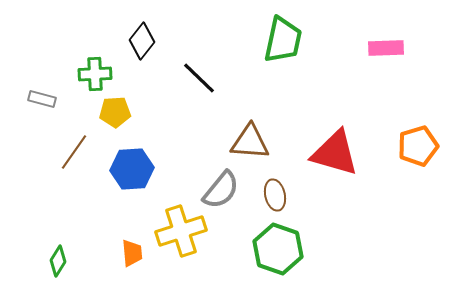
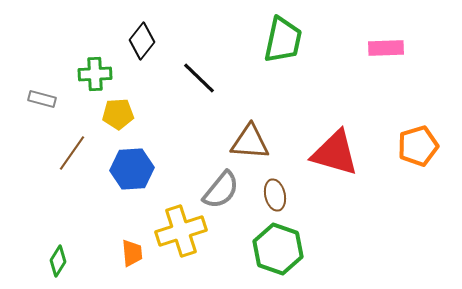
yellow pentagon: moved 3 px right, 2 px down
brown line: moved 2 px left, 1 px down
